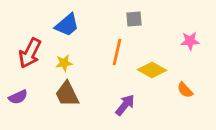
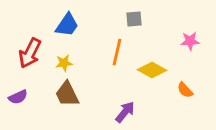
blue trapezoid: rotated 16 degrees counterclockwise
purple arrow: moved 7 px down
